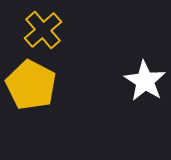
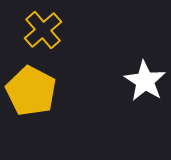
yellow pentagon: moved 6 px down
